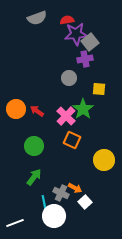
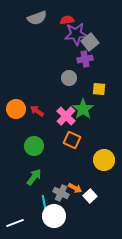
white square: moved 5 px right, 6 px up
